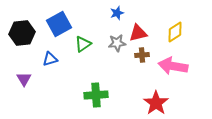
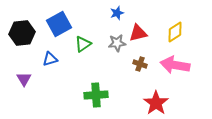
brown cross: moved 2 px left, 9 px down; rotated 24 degrees clockwise
pink arrow: moved 2 px right, 1 px up
